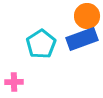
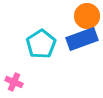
pink cross: rotated 24 degrees clockwise
